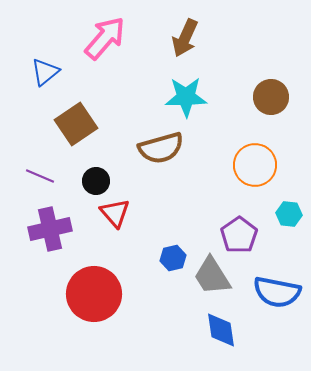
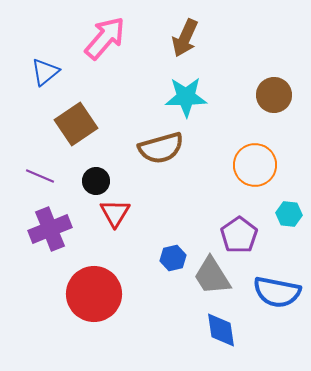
brown circle: moved 3 px right, 2 px up
red triangle: rotated 12 degrees clockwise
purple cross: rotated 9 degrees counterclockwise
